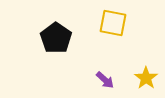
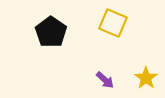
yellow square: rotated 12 degrees clockwise
black pentagon: moved 5 px left, 6 px up
